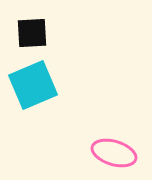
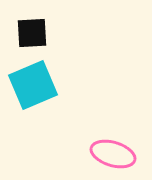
pink ellipse: moved 1 px left, 1 px down
